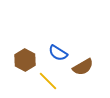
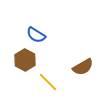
blue semicircle: moved 22 px left, 18 px up
yellow line: moved 1 px down
